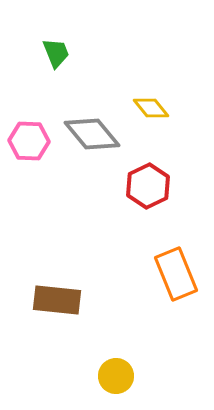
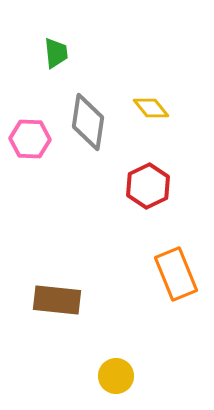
green trapezoid: rotated 16 degrees clockwise
gray diamond: moved 4 px left, 12 px up; rotated 48 degrees clockwise
pink hexagon: moved 1 px right, 2 px up
